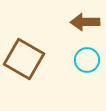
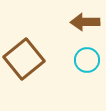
brown square: rotated 21 degrees clockwise
